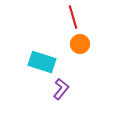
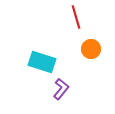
red line: moved 3 px right
orange circle: moved 11 px right, 5 px down
